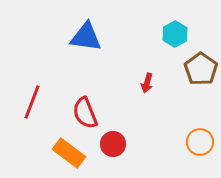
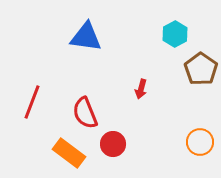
red arrow: moved 6 px left, 6 px down
